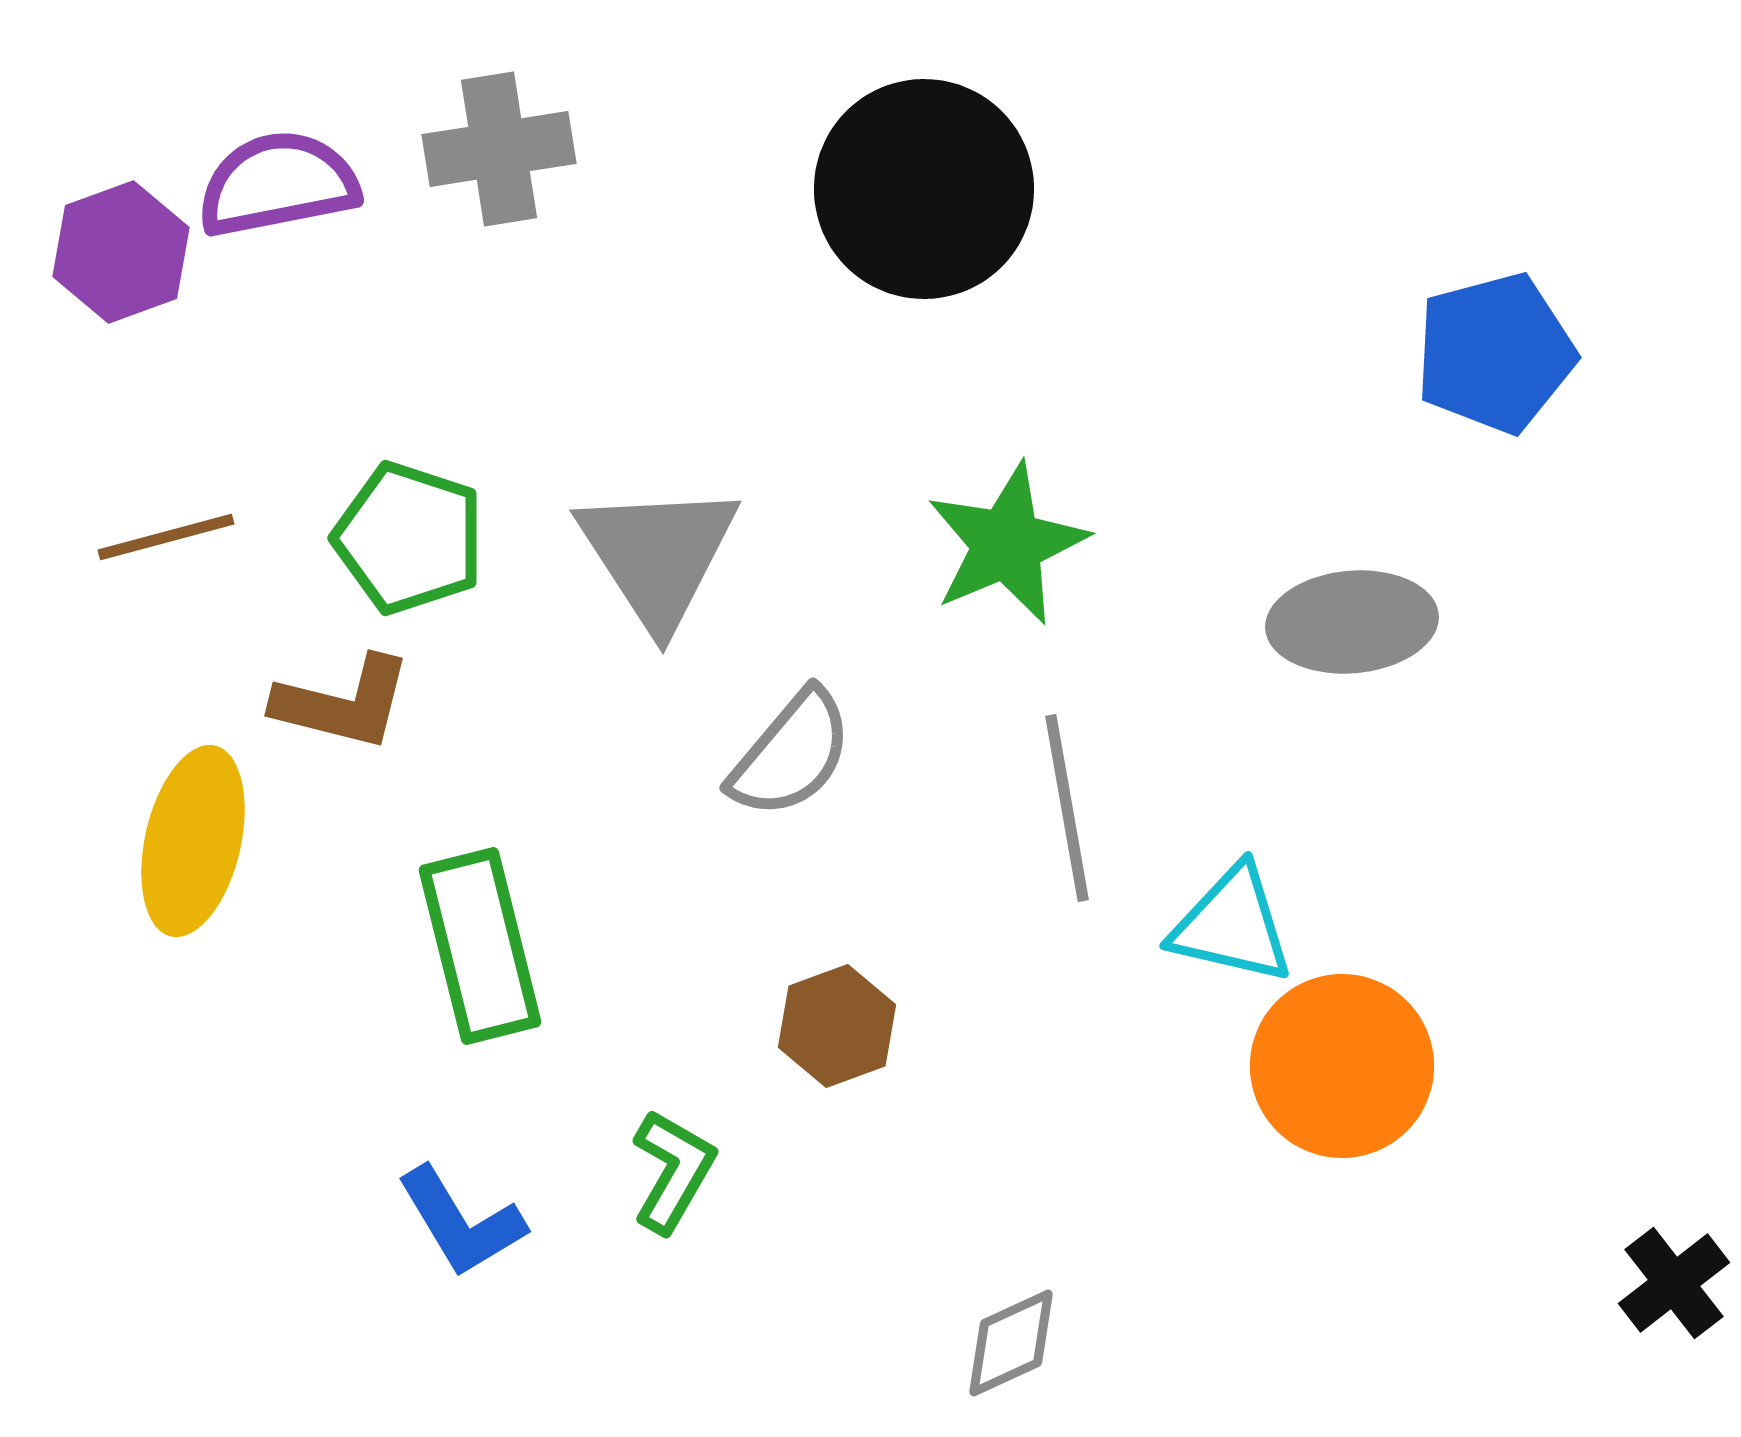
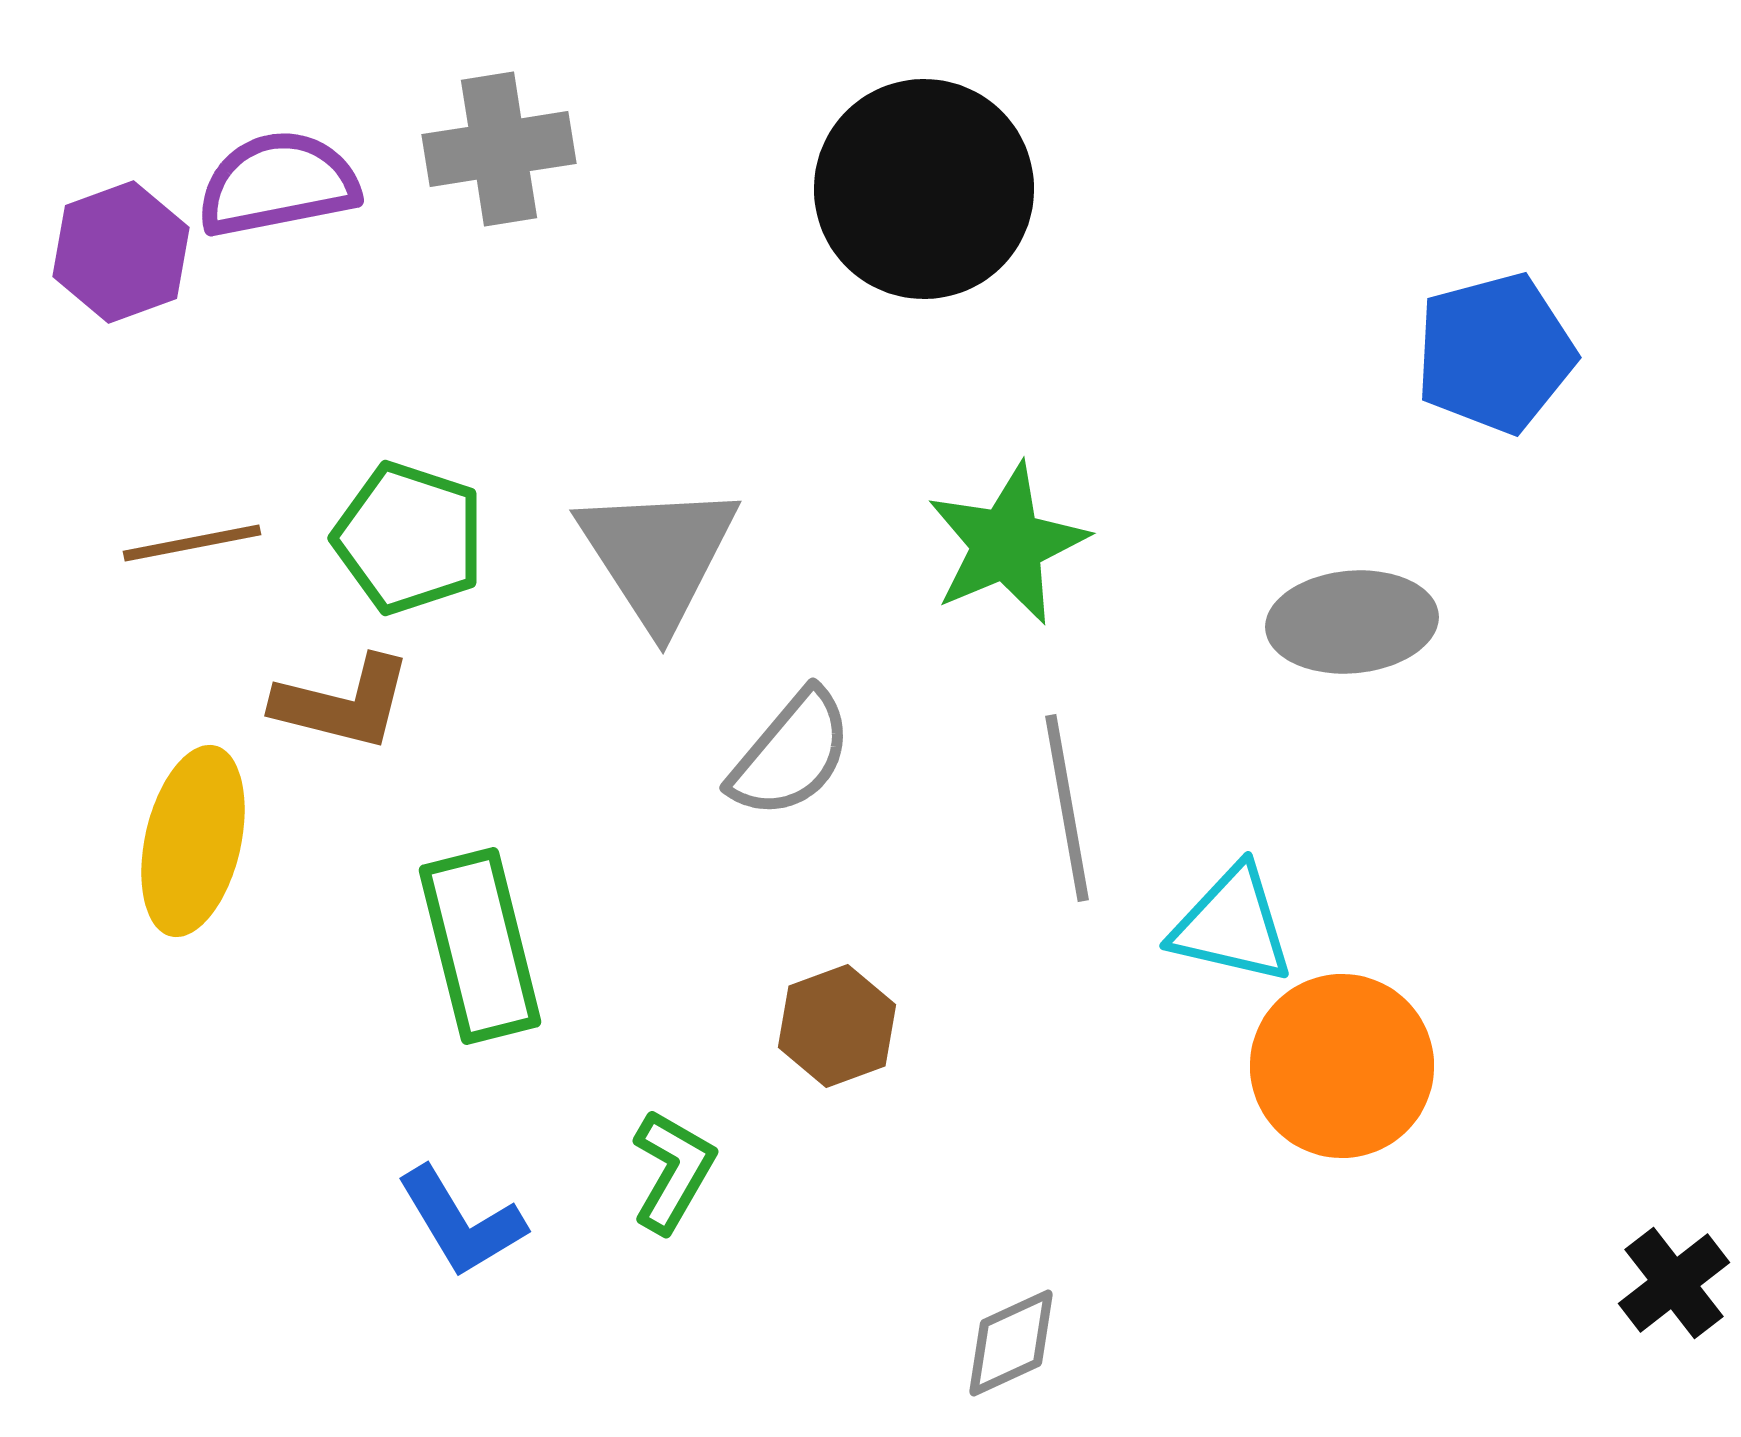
brown line: moved 26 px right, 6 px down; rotated 4 degrees clockwise
